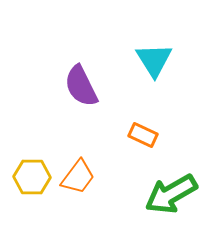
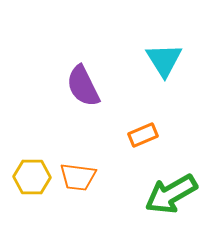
cyan triangle: moved 10 px right
purple semicircle: moved 2 px right
orange rectangle: rotated 48 degrees counterclockwise
orange trapezoid: rotated 60 degrees clockwise
